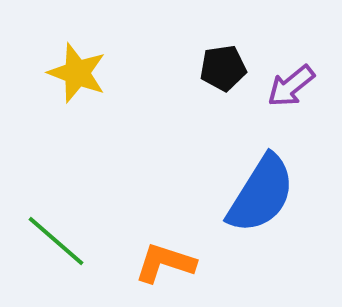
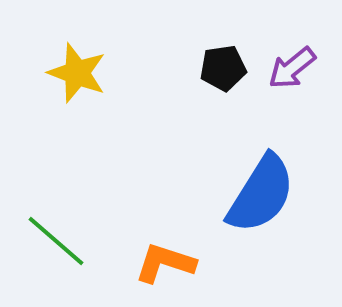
purple arrow: moved 1 px right, 18 px up
